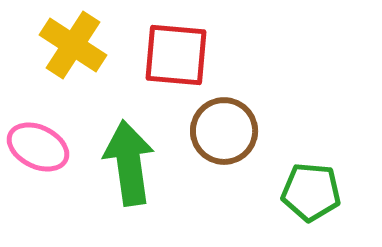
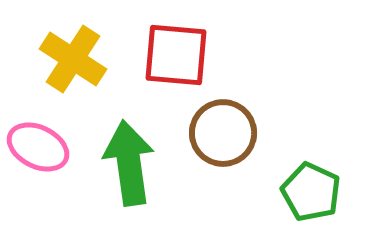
yellow cross: moved 14 px down
brown circle: moved 1 px left, 2 px down
green pentagon: rotated 20 degrees clockwise
